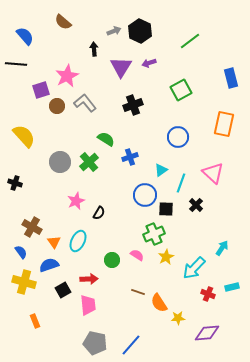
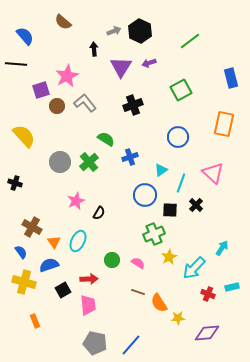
black square at (166, 209): moved 4 px right, 1 px down
pink semicircle at (137, 255): moved 1 px right, 8 px down
yellow star at (166, 257): moved 3 px right
